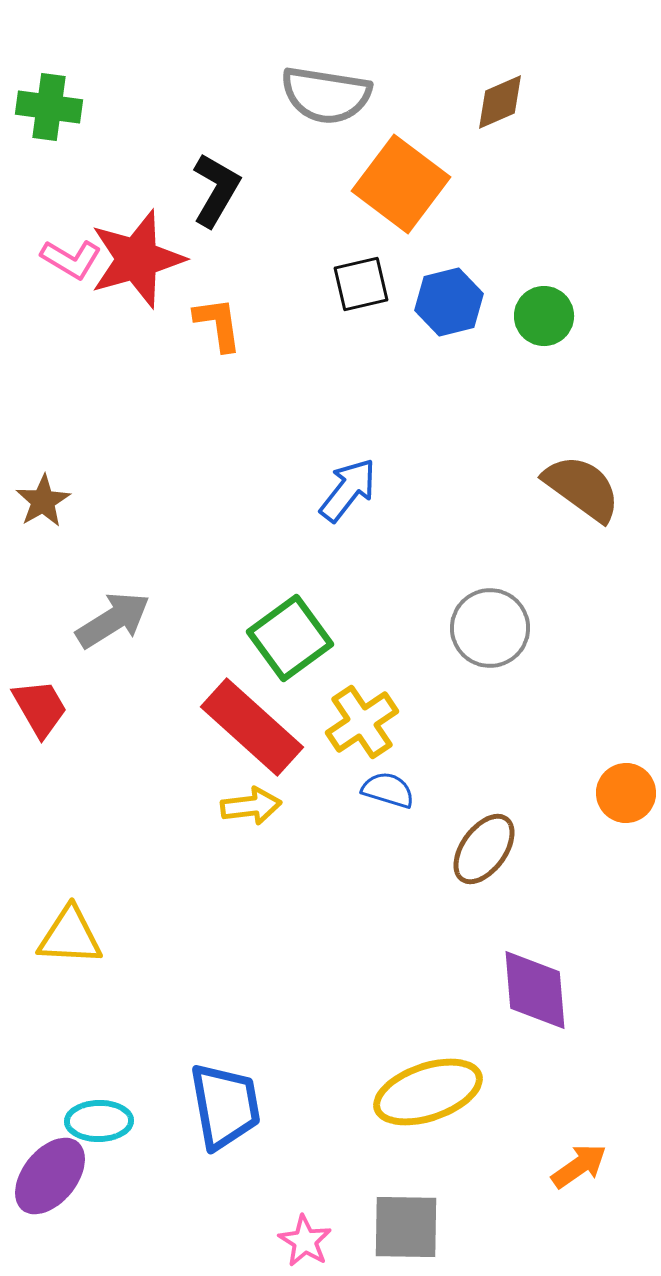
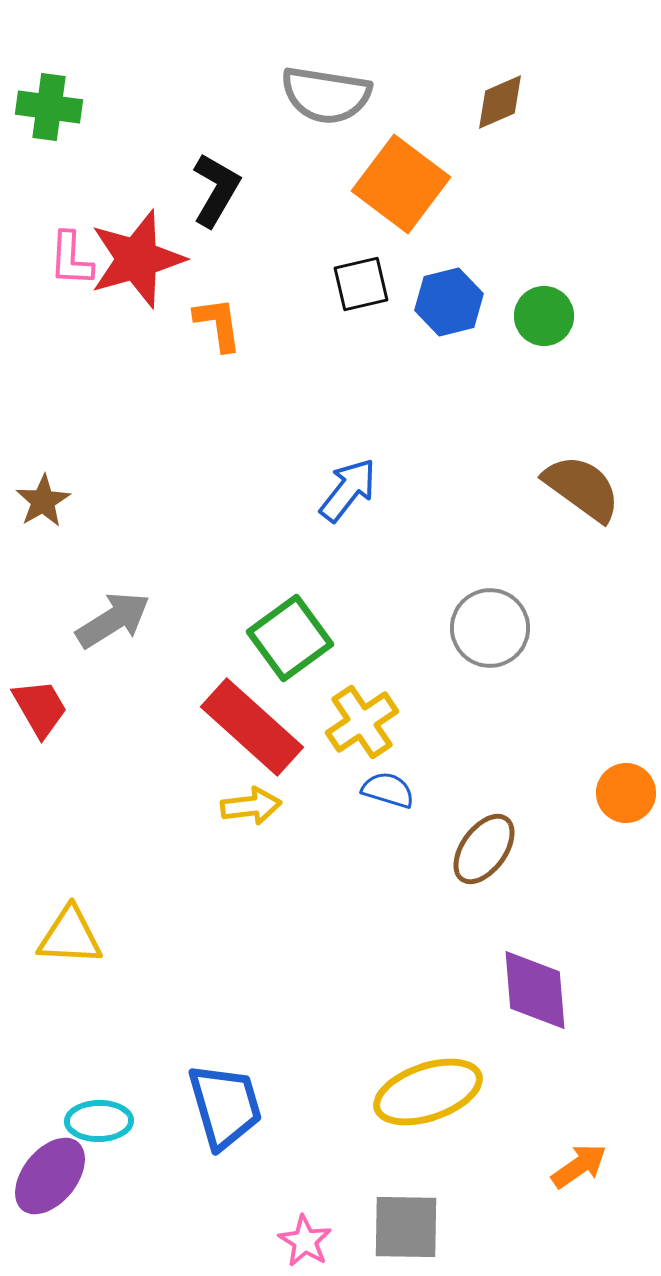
pink L-shape: rotated 62 degrees clockwise
blue trapezoid: rotated 6 degrees counterclockwise
